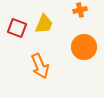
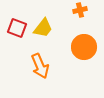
yellow trapezoid: moved 1 px left, 4 px down; rotated 15 degrees clockwise
